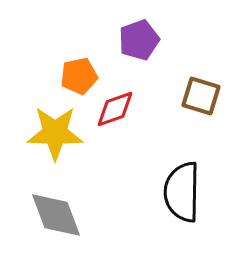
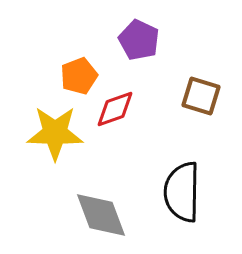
purple pentagon: rotated 27 degrees counterclockwise
orange pentagon: rotated 9 degrees counterclockwise
gray diamond: moved 45 px right
